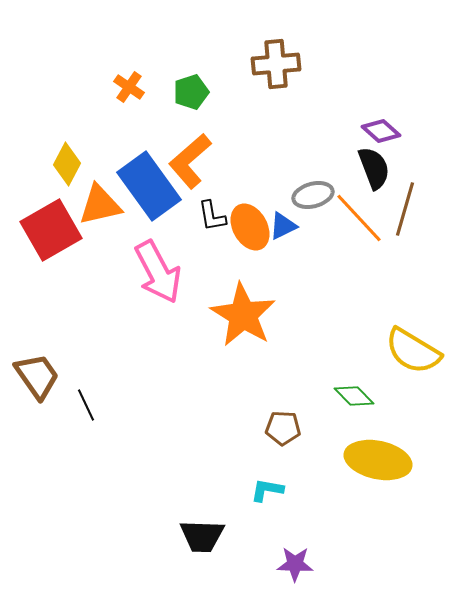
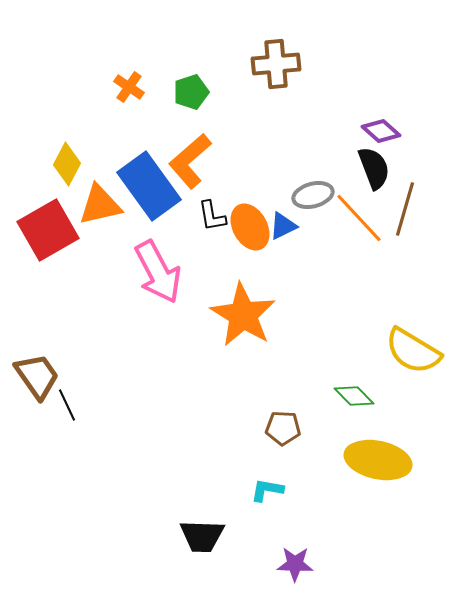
red square: moved 3 px left
black line: moved 19 px left
